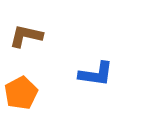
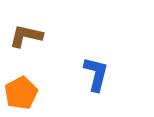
blue L-shape: rotated 84 degrees counterclockwise
